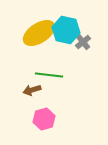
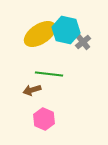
yellow ellipse: moved 1 px right, 1 px down
green line: moved 1 px up
pink hexagon: rotated 20 degrees counterclockwise
